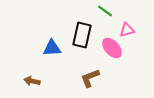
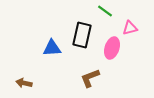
pink triangle: moved 3 px right, 2 px up
pink ellipse: rotated 60 degrees clockwise
brown arrow: moved 8 px left, 2 px down
